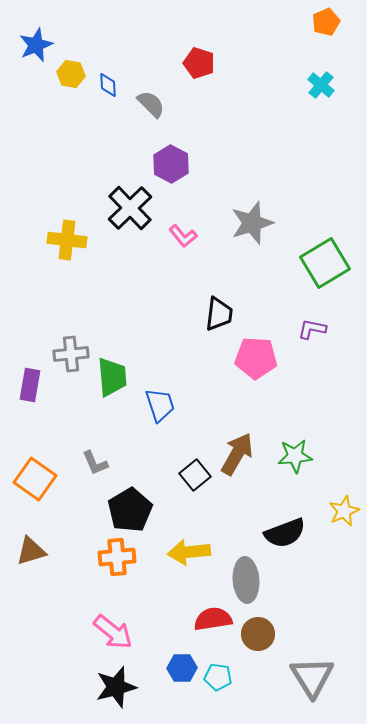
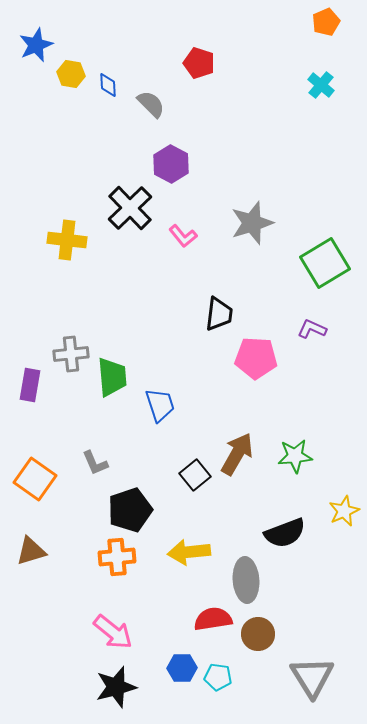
purple L-shape: rotated 12 degrees clockwise
black pentagon: rotated 12 degrees clockwise
